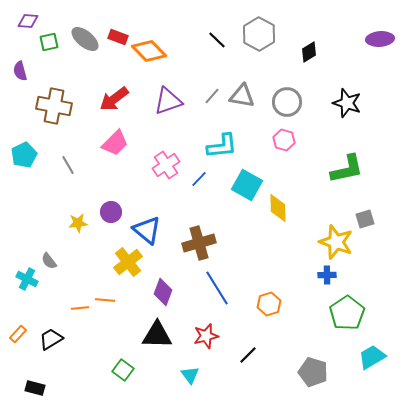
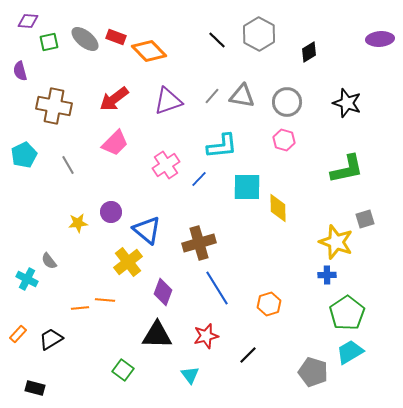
red rectangle at (118, 37): moved 2 px left
cyan square at (247, 185): moved 2 px down; rotated 28 degrees counterclockwise
cyan trapezoid at (372, 357): moved 22 px left, 5 px up
